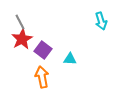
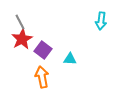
cyan arrow: rotated 24 degrees clockwise
